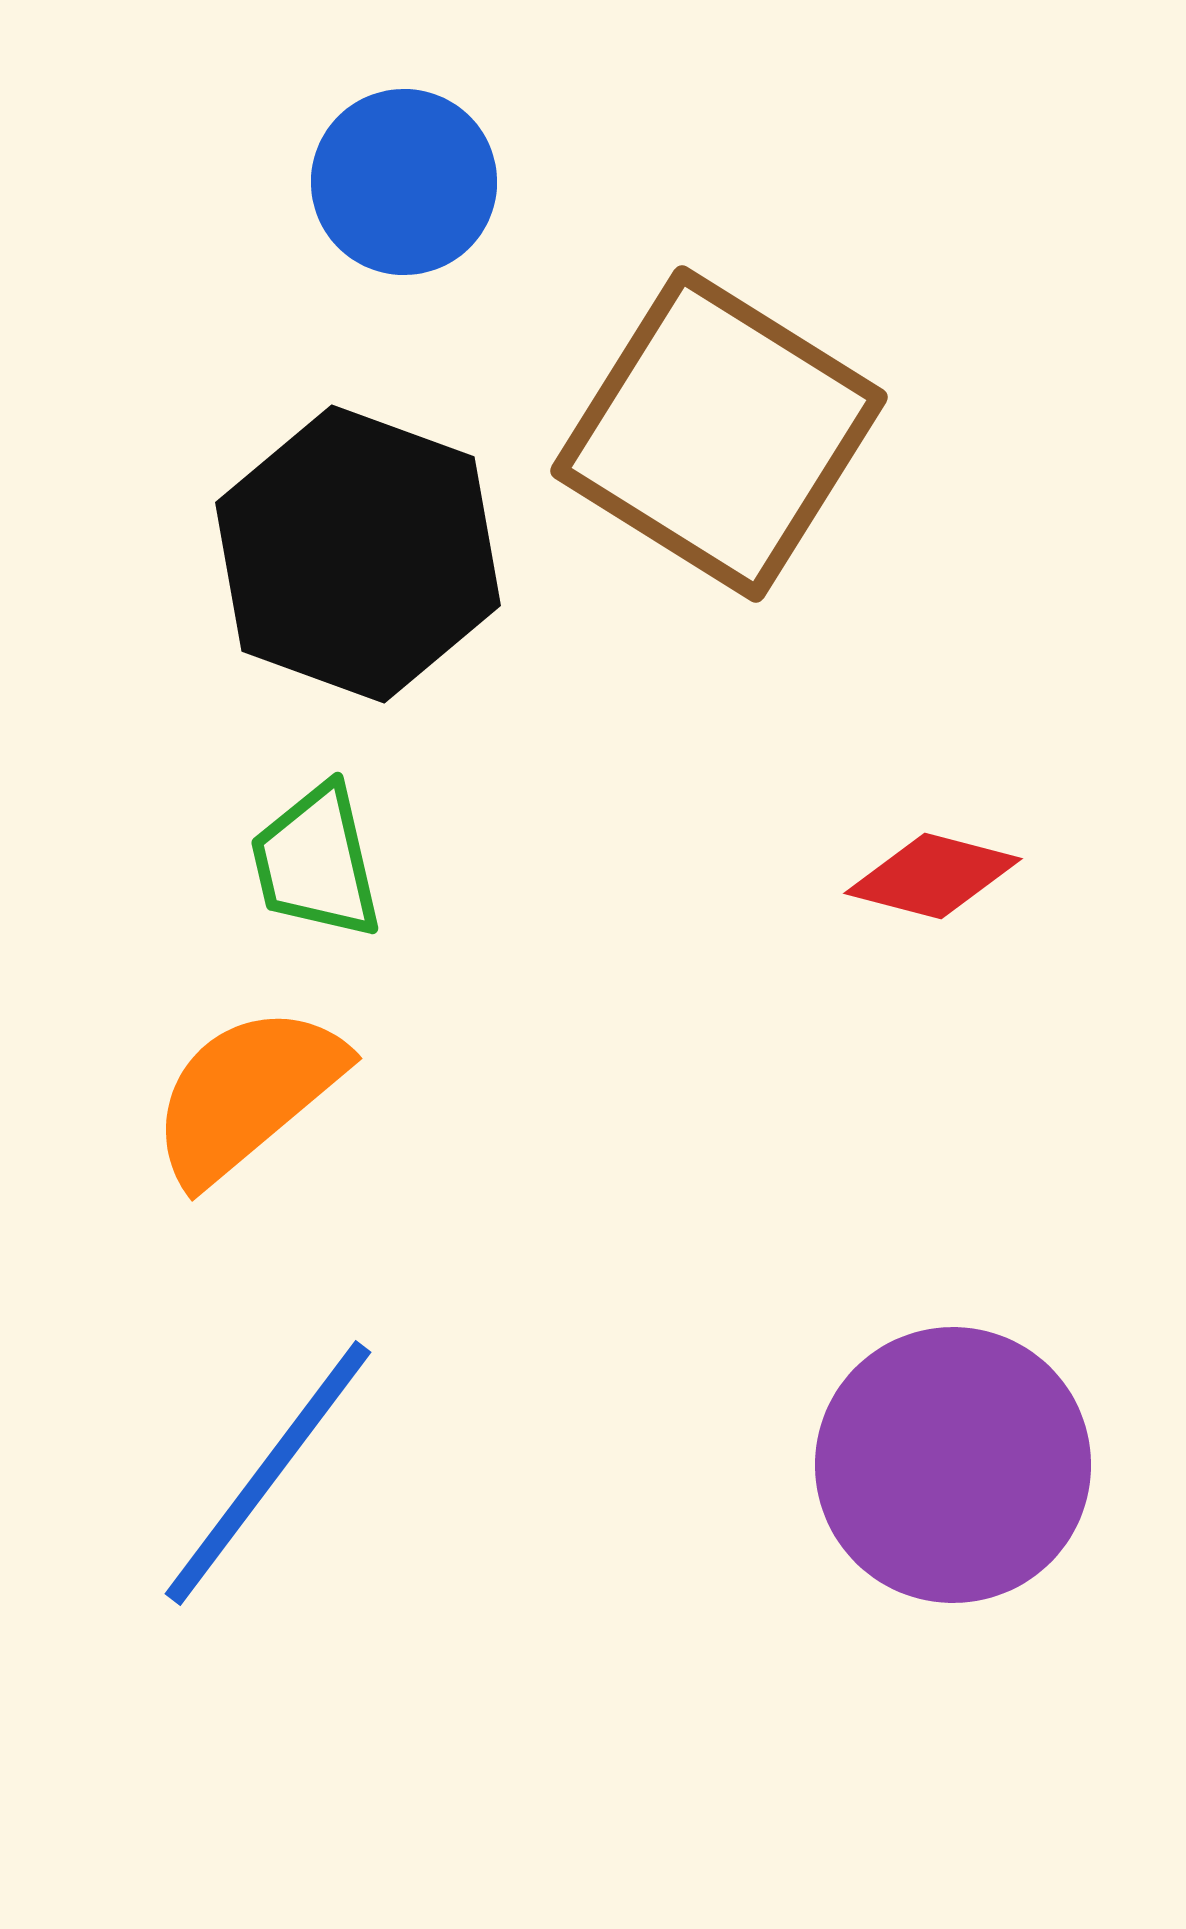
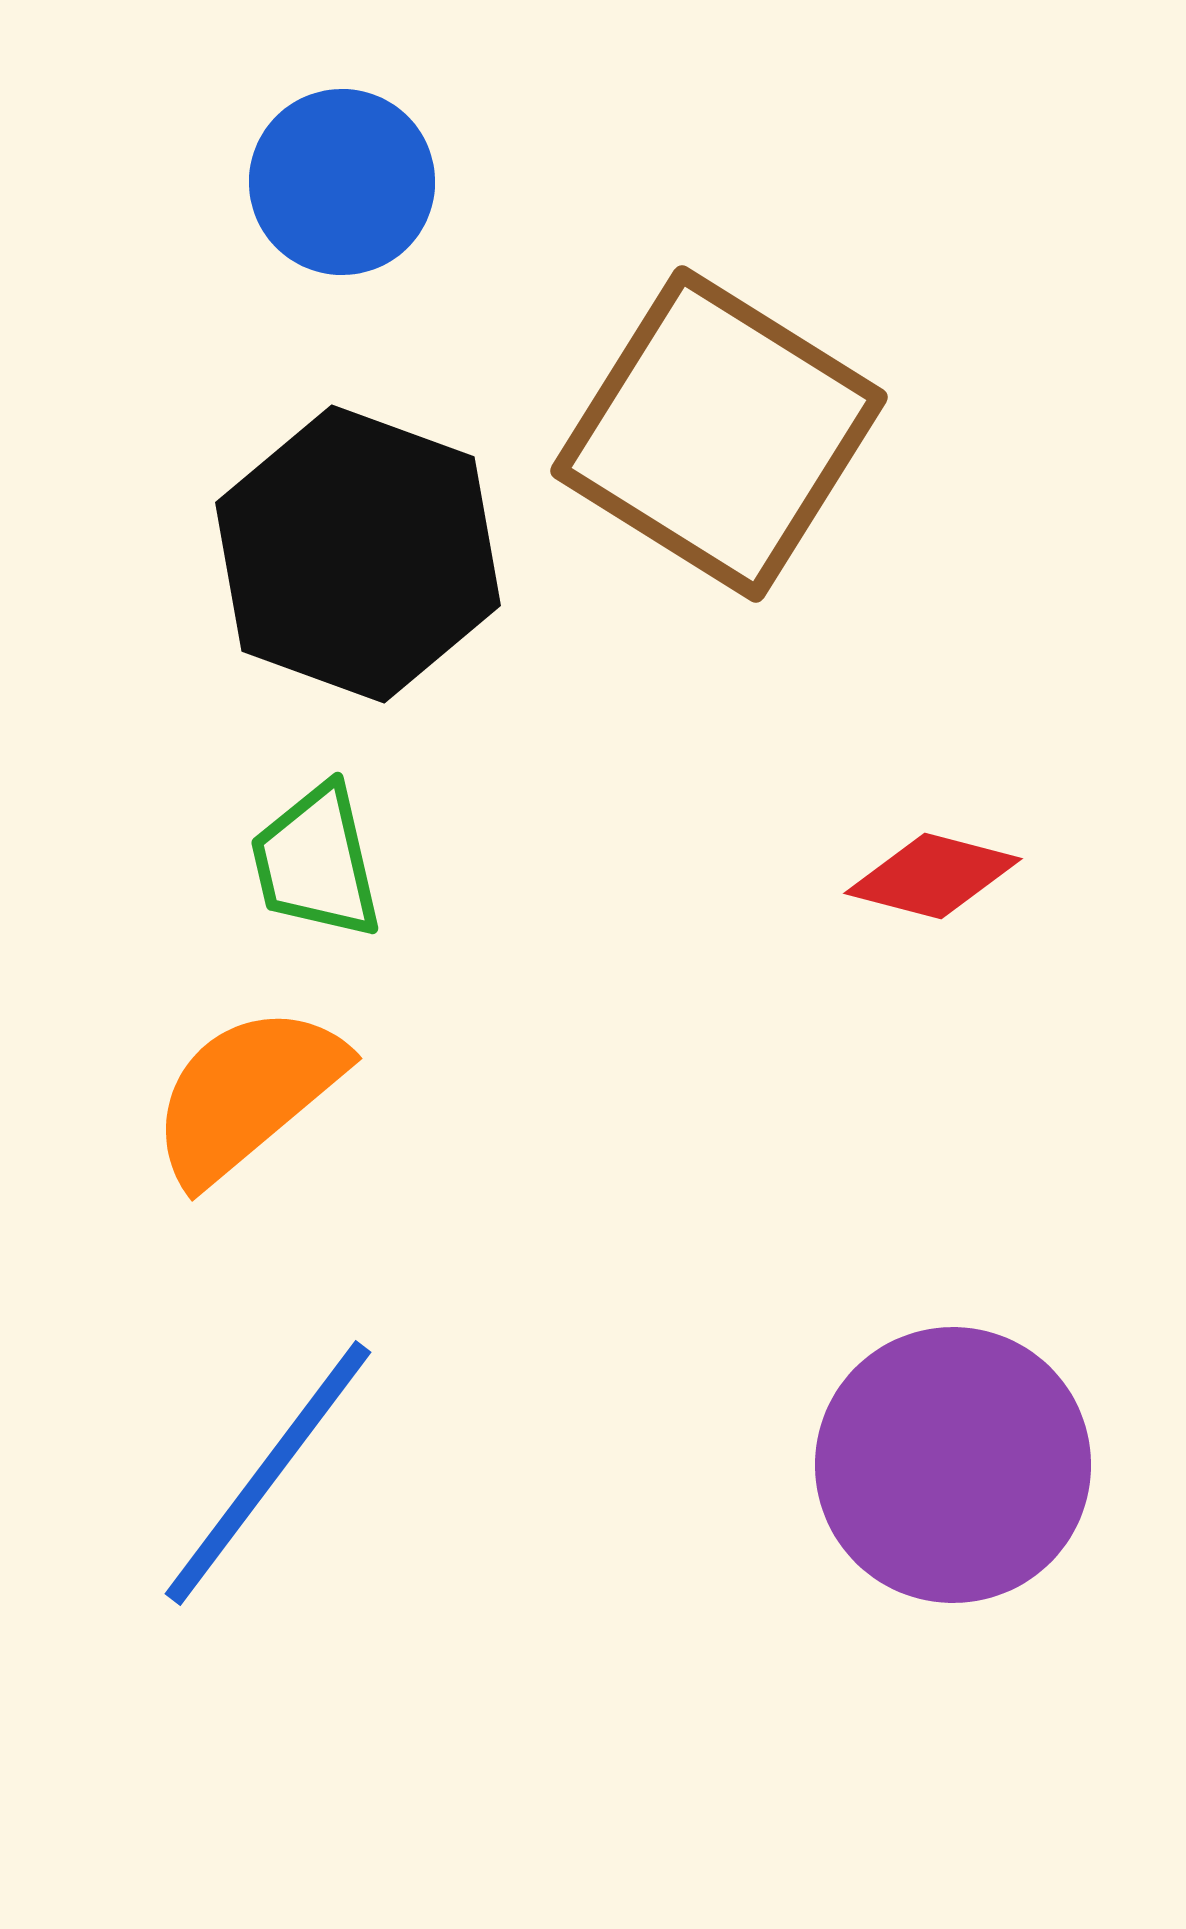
blue circle: moved 62 px left
